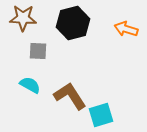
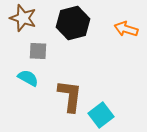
brown star: rotated 16 degrees clockwise
cyan semicircle: moved 2 px left, 7 px up
brown L-shape: rotated 40 degrees clockwise
cyan square: rotated 20 degrees counterclockwise
